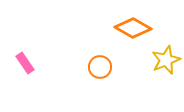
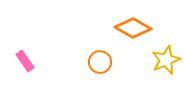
pink rectangle: moved 2 px up
orange circle: moved 5 px up
